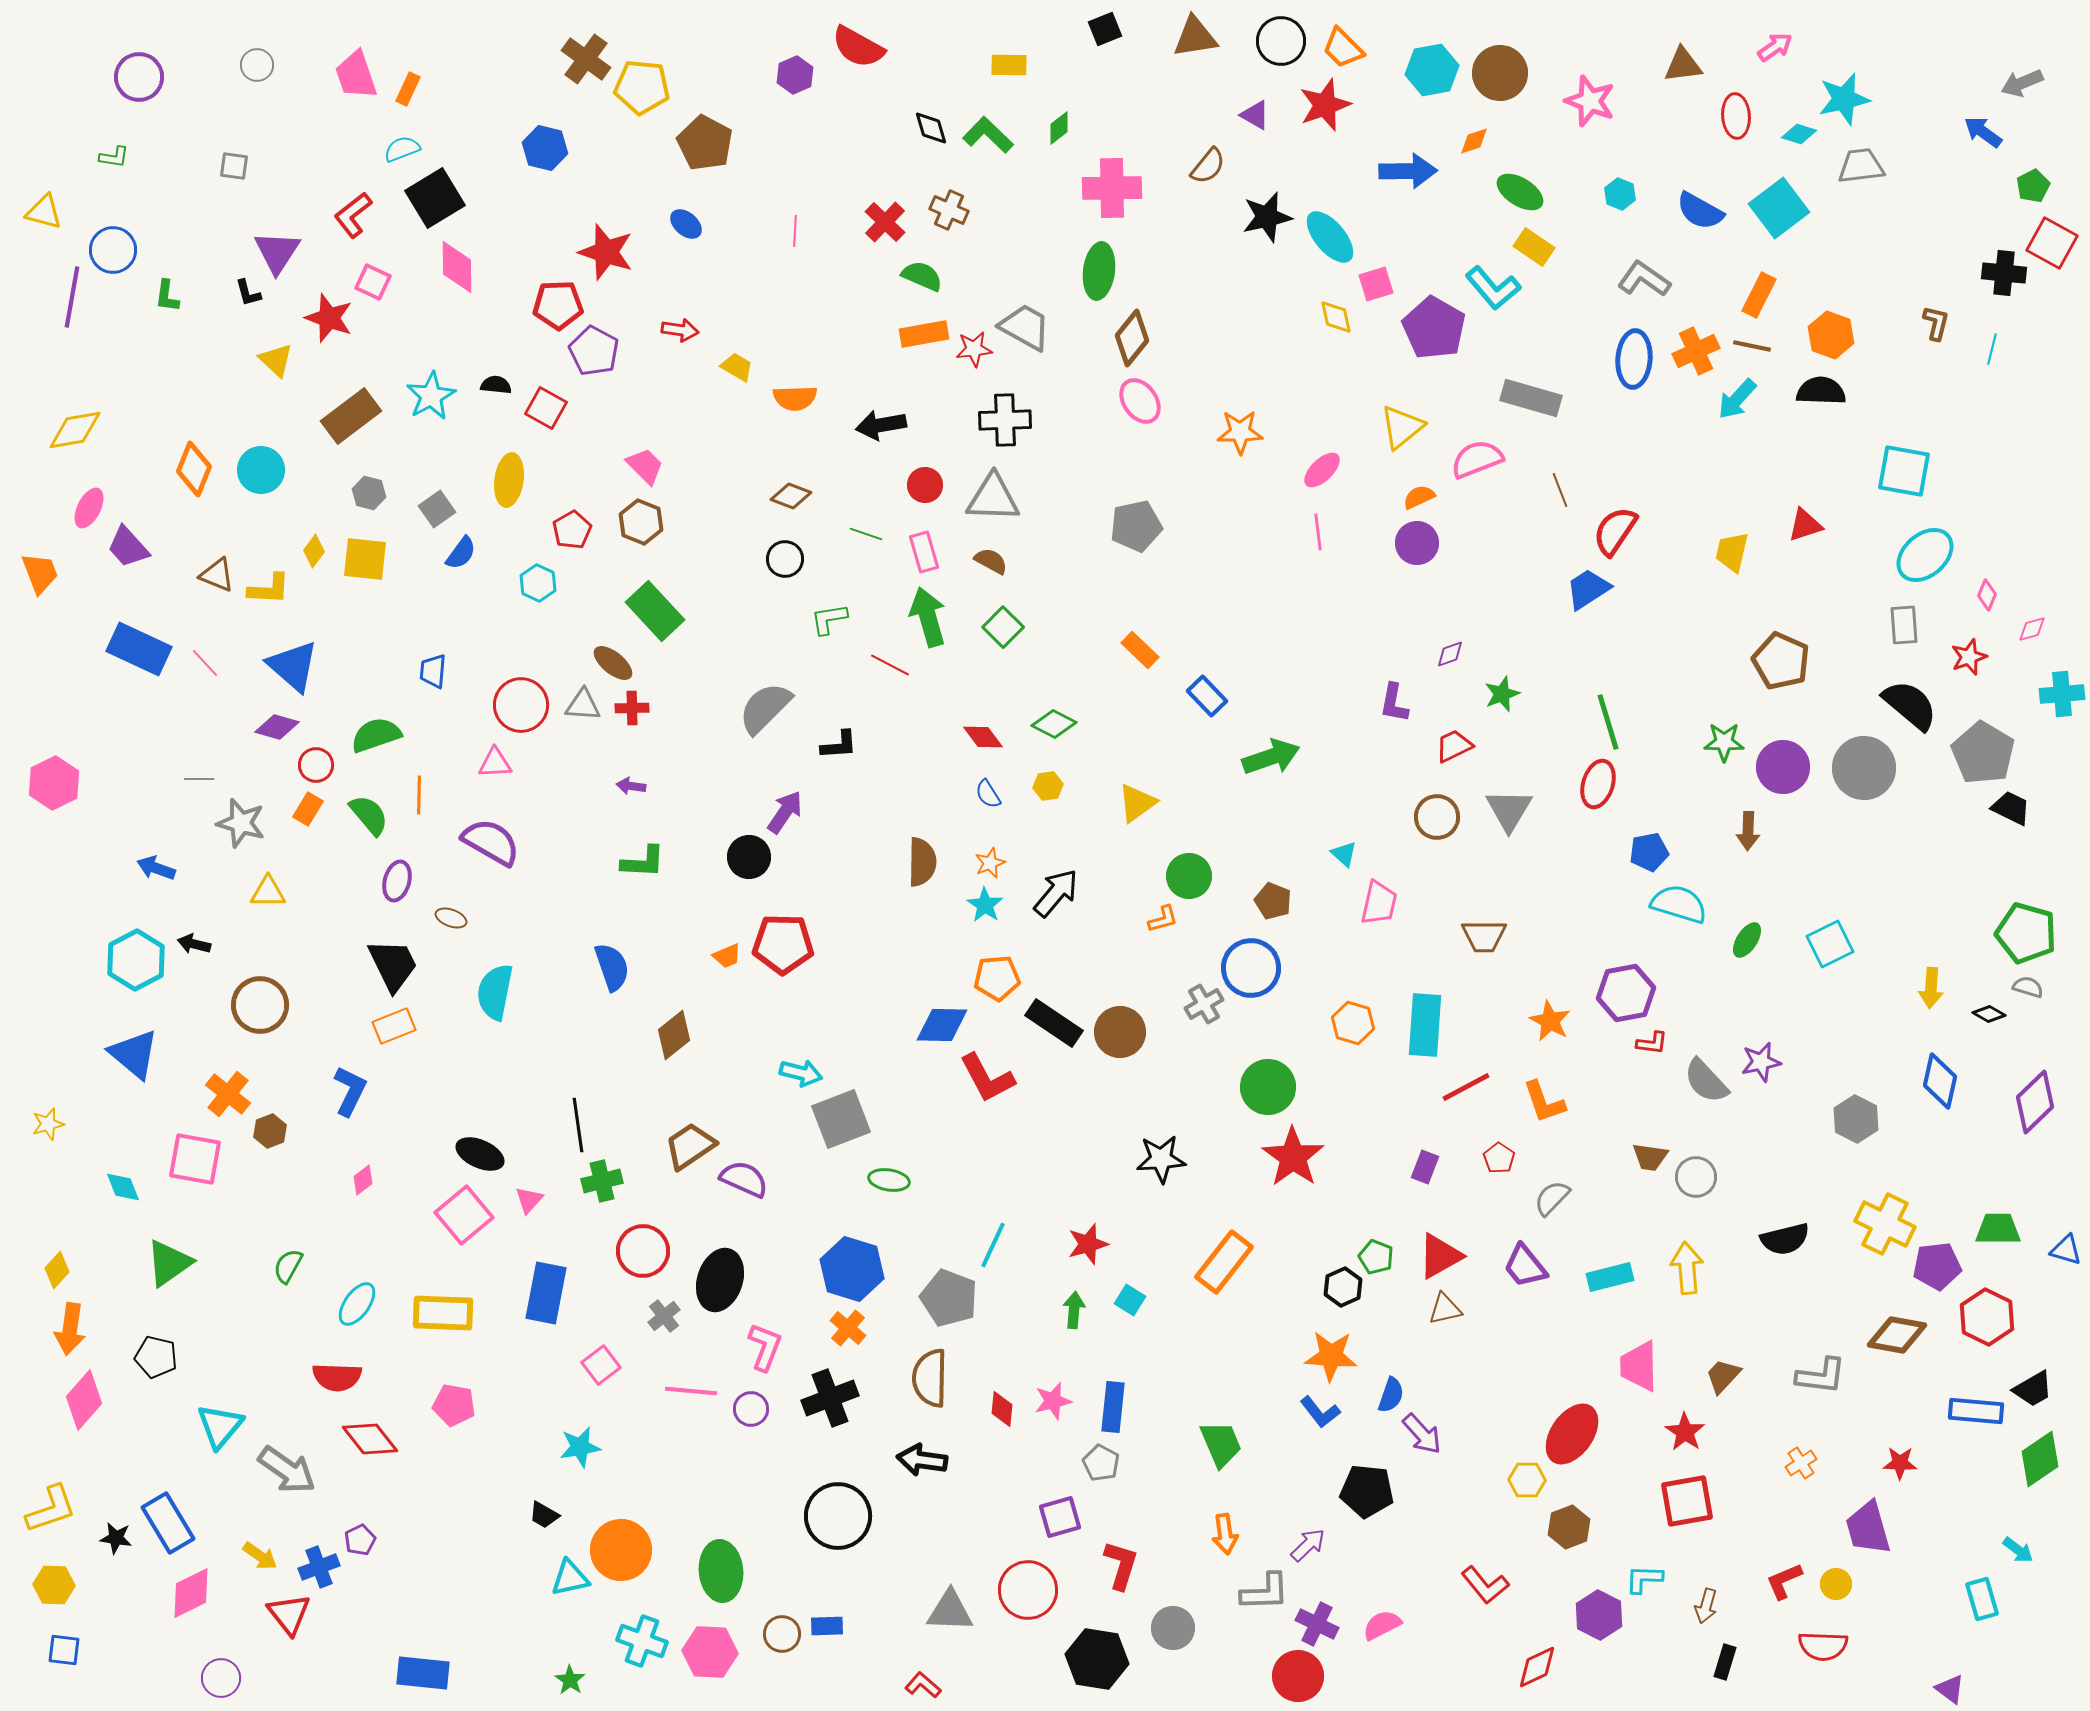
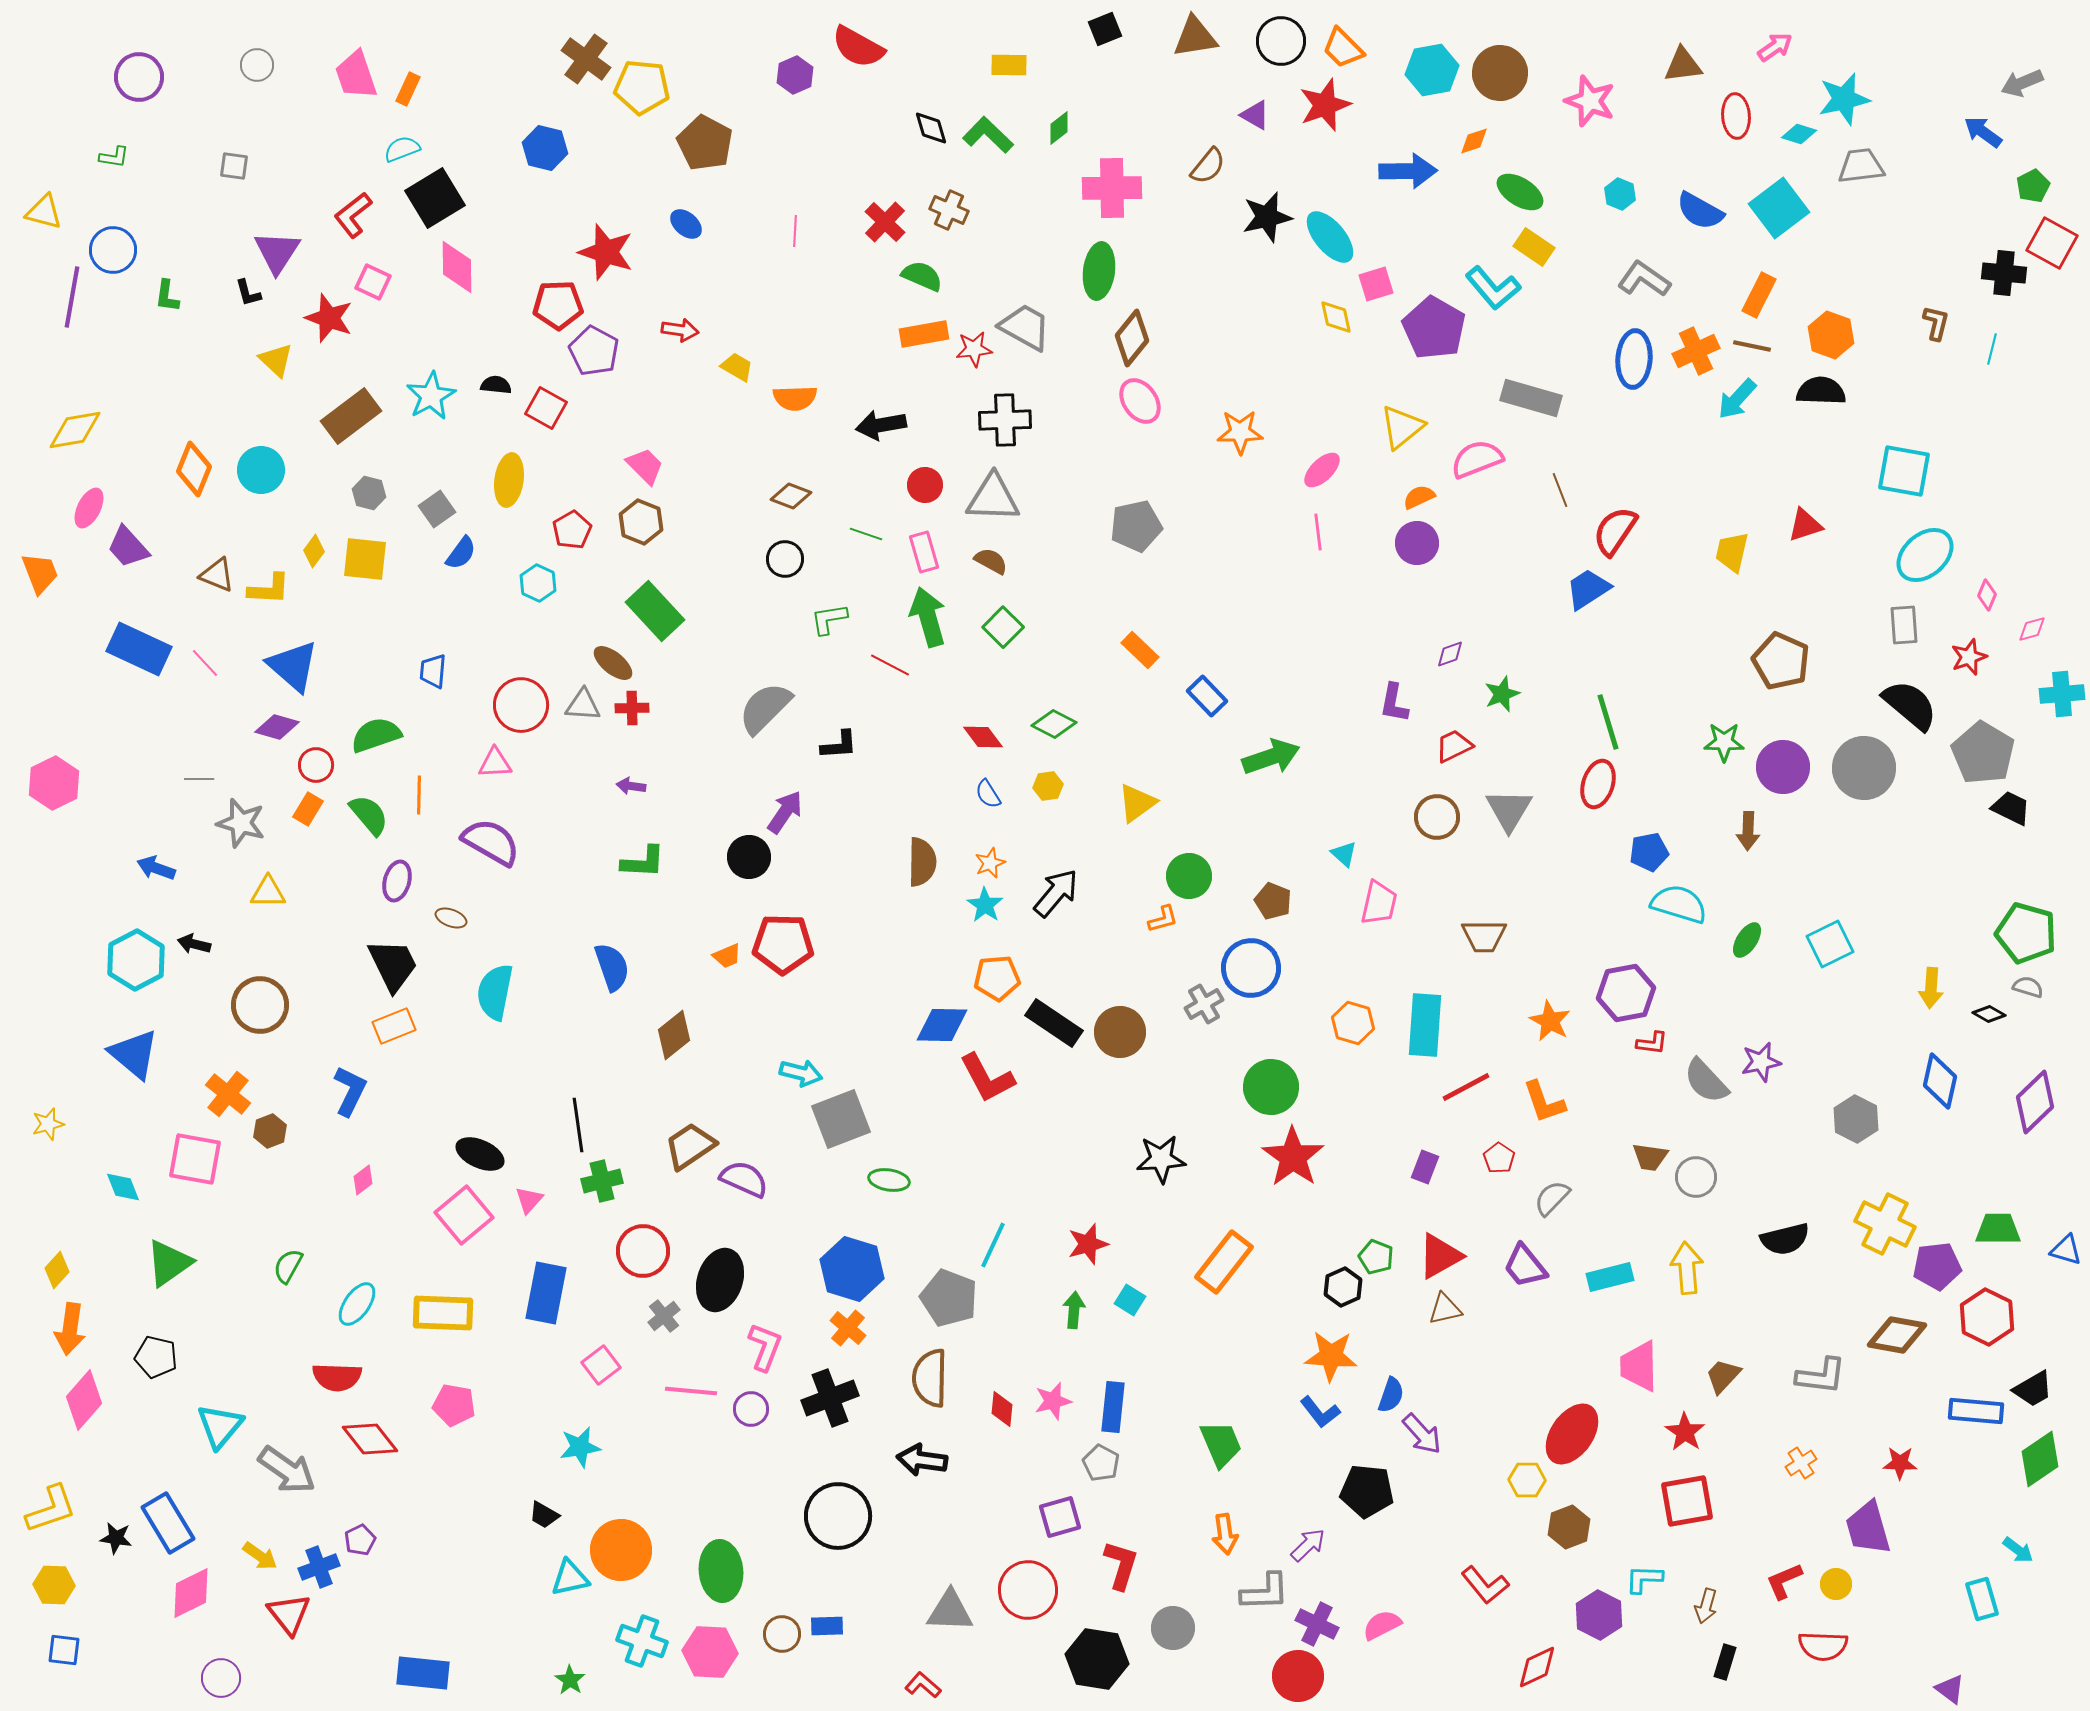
green circle at (1268, 1087): moved 3 px right
